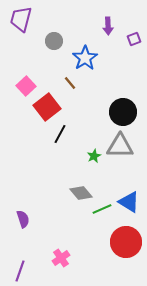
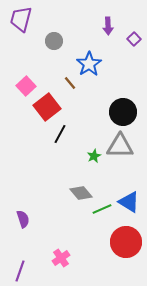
purple square: rotated 24 degrees counterclockwise
blue star: moved 4 px right, 6 px down
